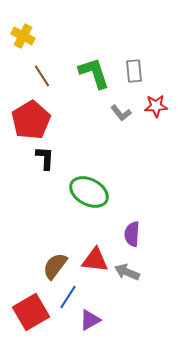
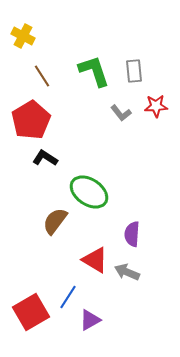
green L-shape: moved 2 px up
black L-shape: rotated 60 degrees counterclockwise
green ellipse: rotated 6 degrees clockwise
red triangle: rotated 24 degrees clockwise
brown semicircle: moved 45 px up
